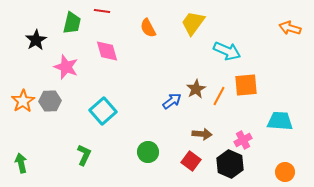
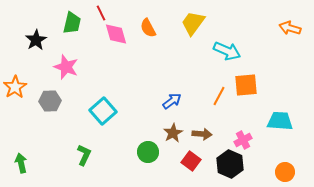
red line: moved 1 px left, 2 px down; rotated 56 degrees clockwise
pink diamond: moved 9 px right, 17 px up
brown star: moved 23 px left, 44 px down
orange star: moved 8 px left, 14 px up
